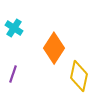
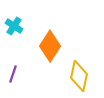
cyan cross: moved 2 px up
orange diamond: moved 4 px left, 2 px up
